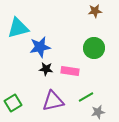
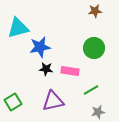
green line: moved 5 px right, 7 px up
green square: moved 1 px up
